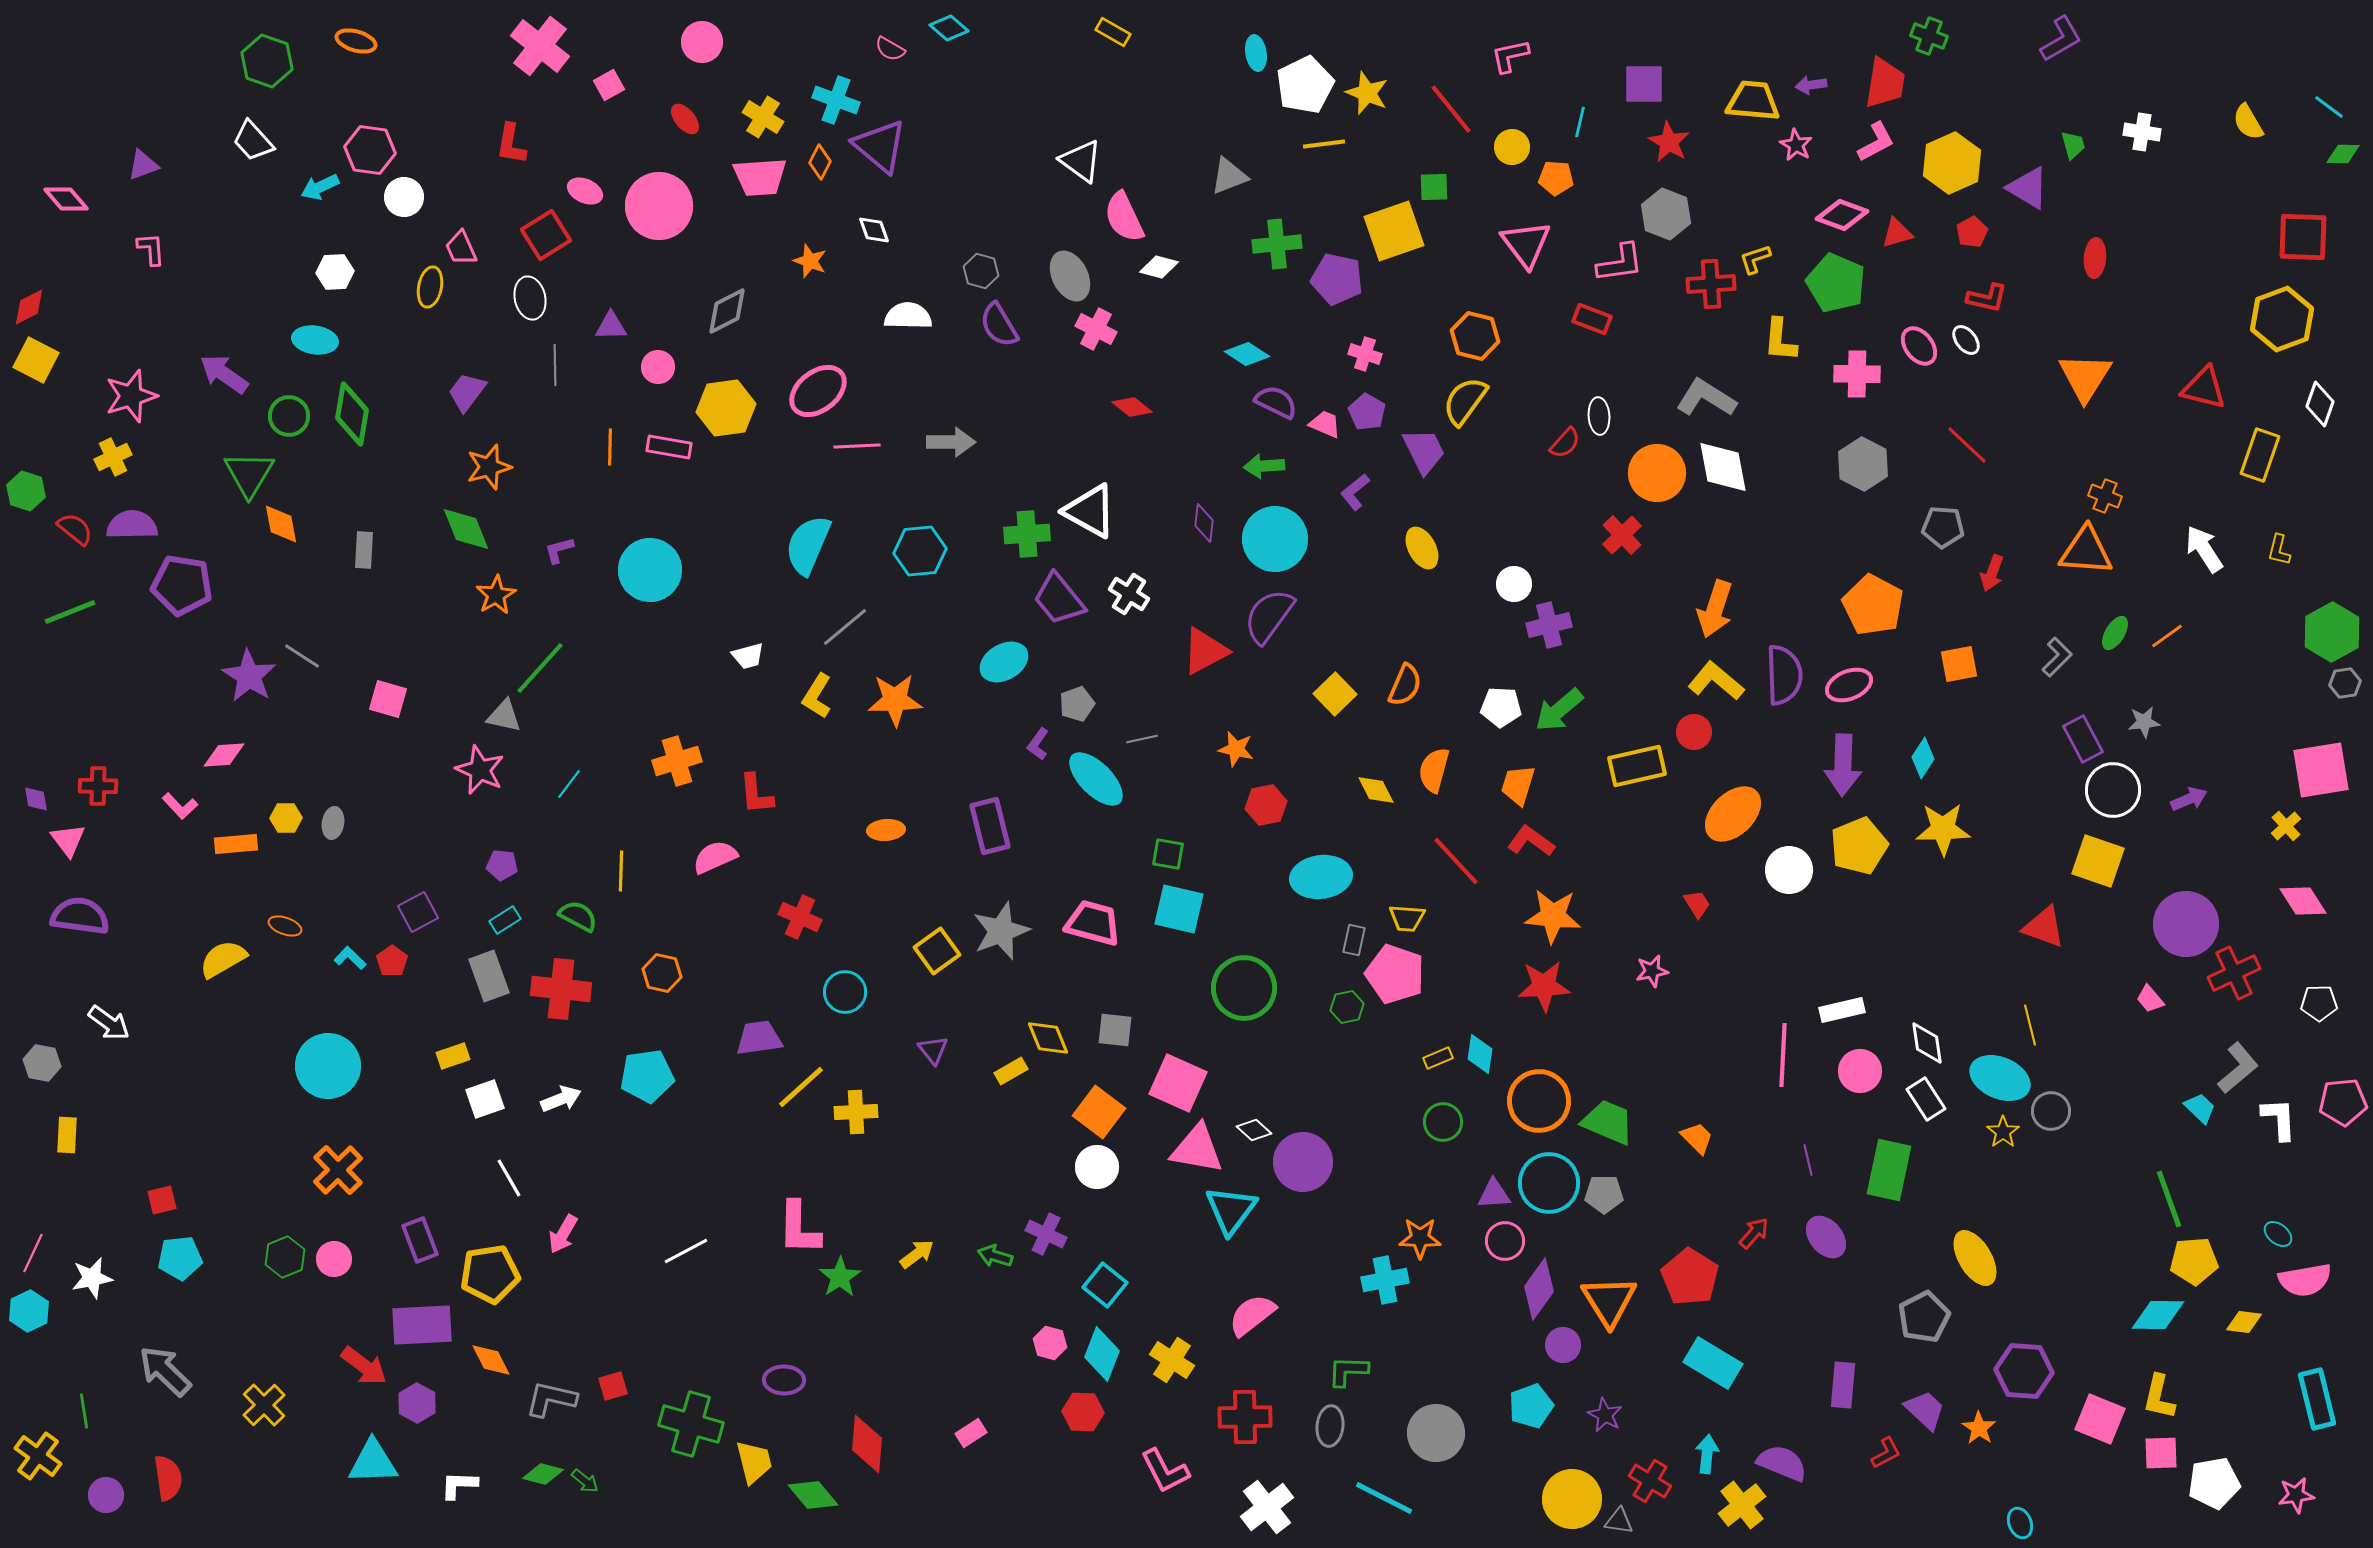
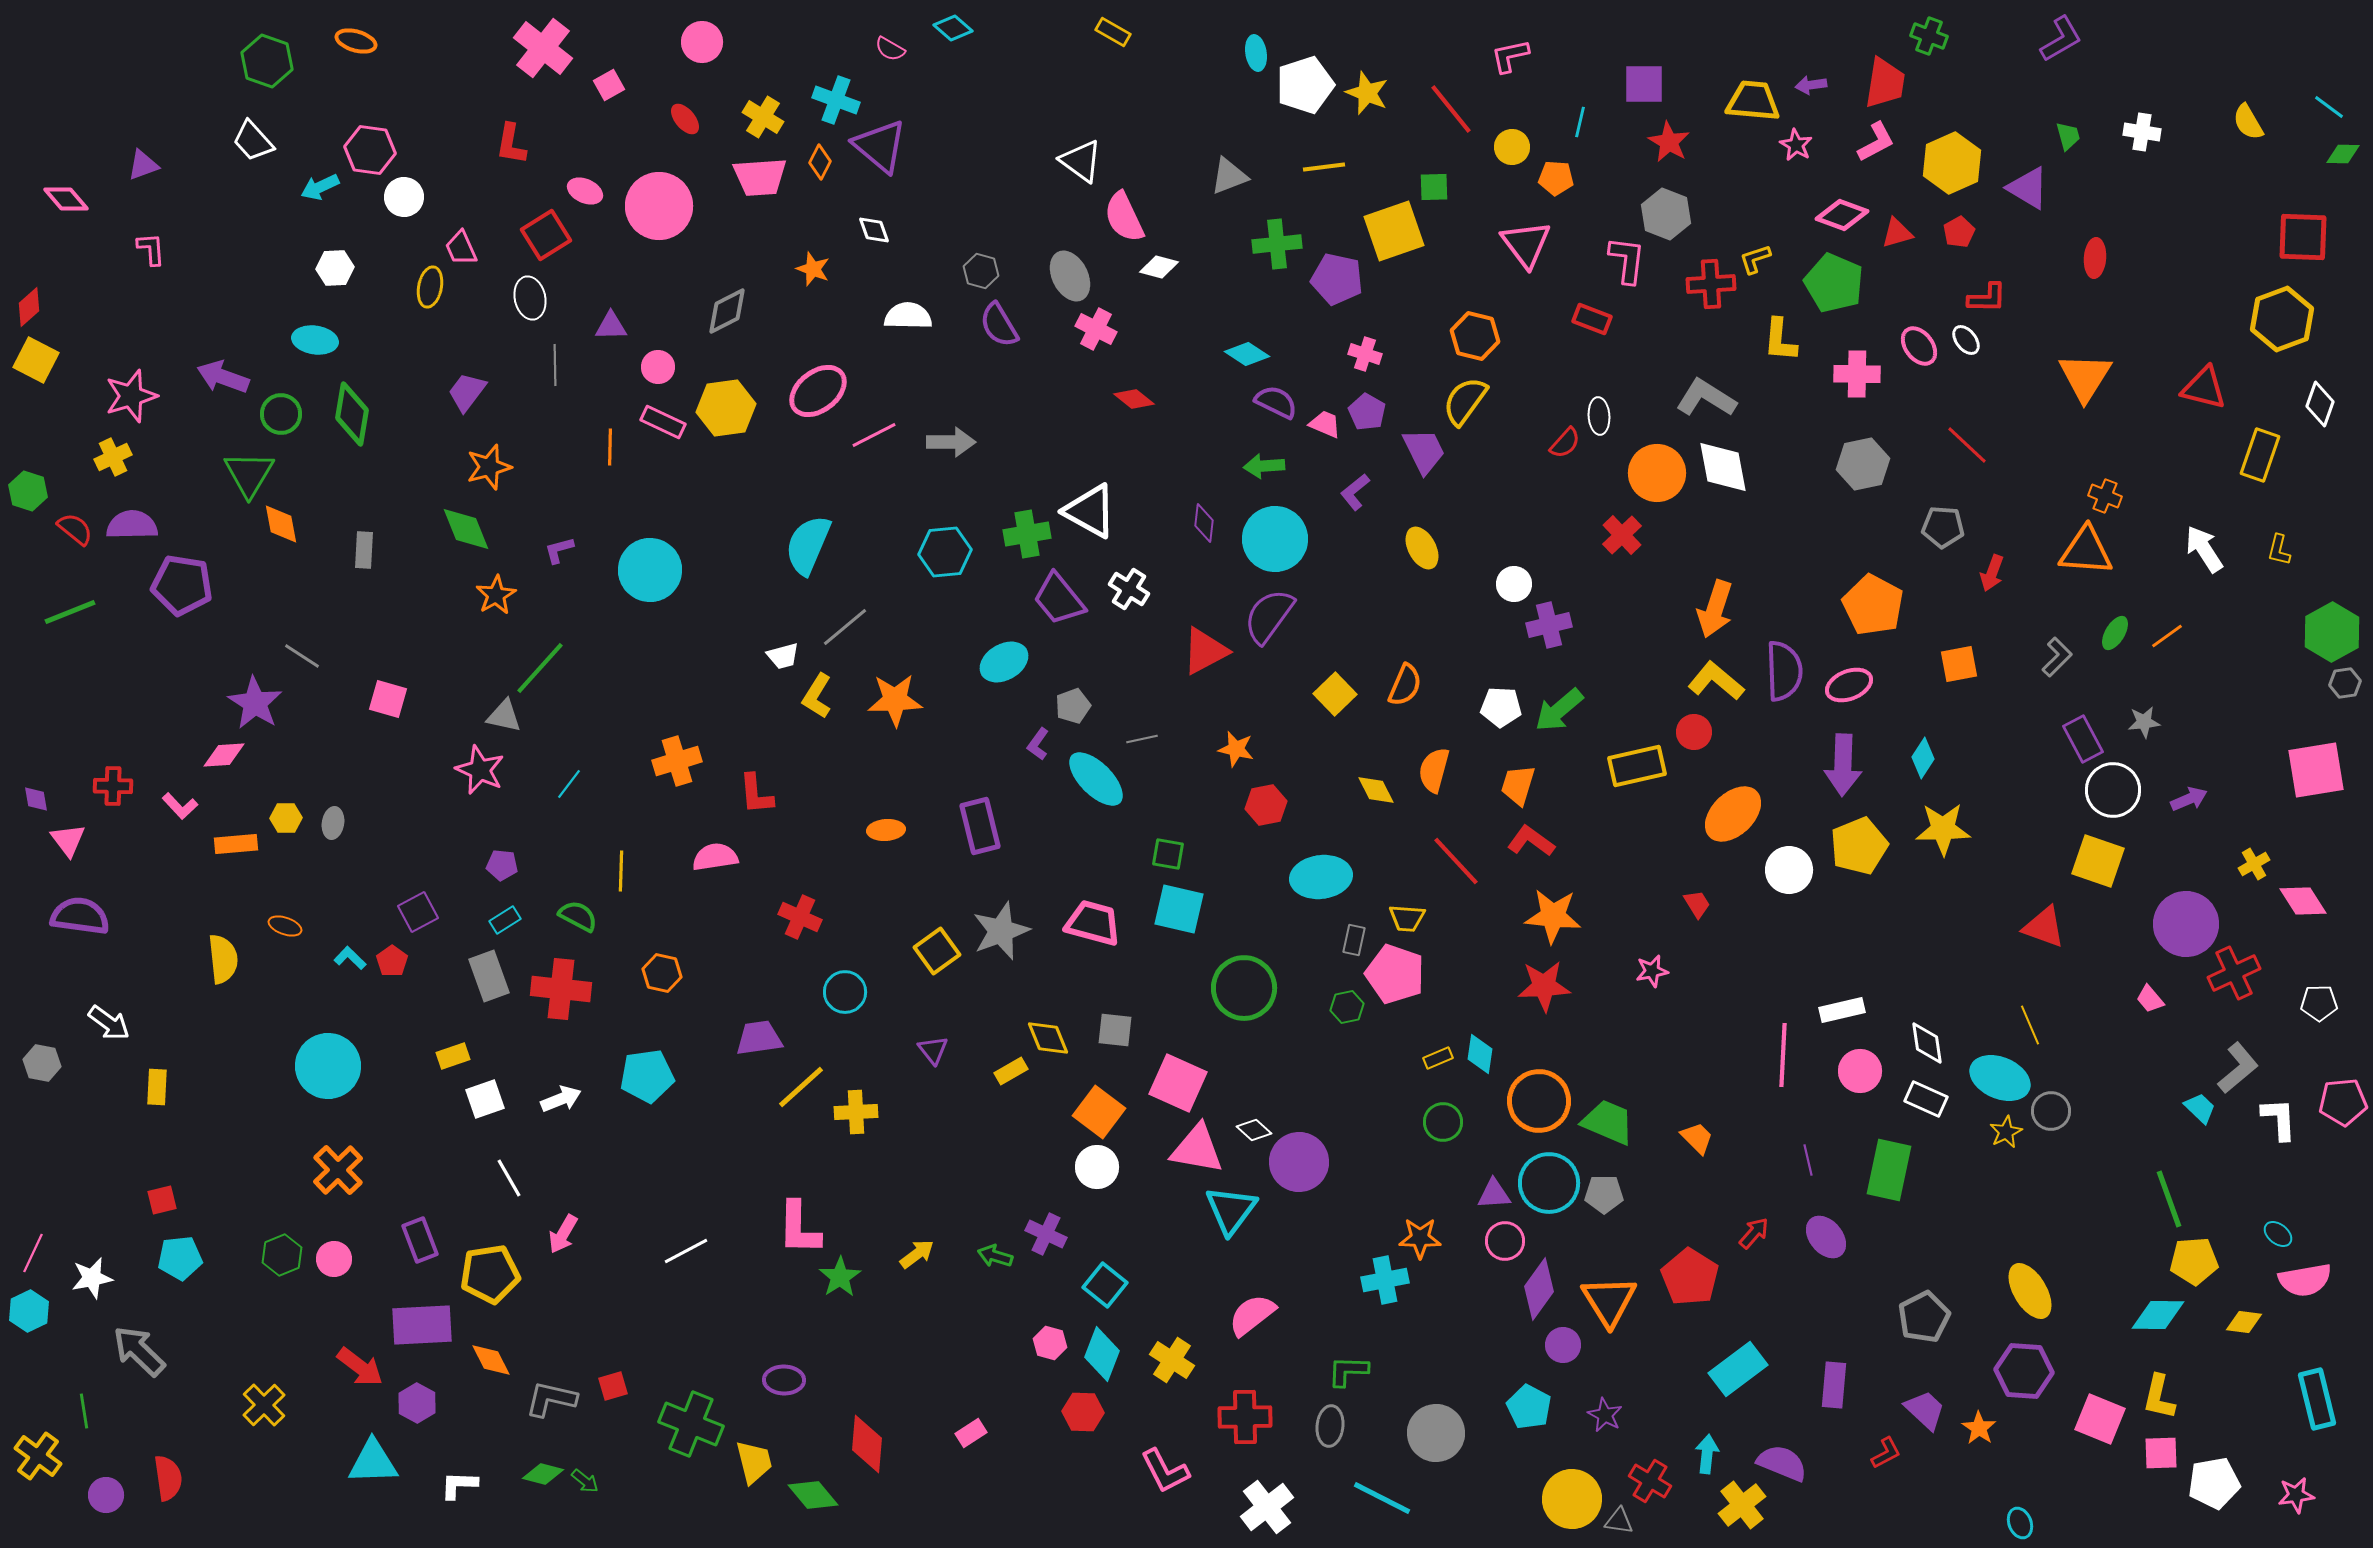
cyan diamond at (949, 28): moved 4 px right
pink cross at (540, 46): moved 3 px right, 2 px down
white pentagon at (1305, 85): rotated 8 degrees clockwise
yellow line at (1324, 144): moved 23 px down
green trapezoid at (2073, 145): moved 5 px left, 9 px up
red pentagon at (1972, 232): moved 13 px left
orange star at (810, 261): moved 3 px right, 8 px down
pink L-shape at (1620, 263): moved 7 px right, 3 px up; rotated 75 degrees counterclockwise
white hexagon at (335, 272): moved 4 px up
green pentagon at (1836, 283): moved 2 px left
red L-shape at (1987, 298): rotated 12 degrees counterclockwise
red diamond at (29, 307): rotated 15 degrees counterclockwise
purple arrow at (224, 374): moved 1 px left, 3 px down; rotated 15 degrees counterclockwise
red diamond at (1132, 407): moved 2 px right, 8 px up
green circle at (289, 416): moved 8 px left, 2 px up
pink line at (857, 446): moved 17 px right, 11 px up; rotated 24 degrees counterclockwise
pink rectangle at (669, 447): moved 6 px left, 25 px up; rotated 15 degrees clockwise
gray hexagon at (1863, 464): rotated 21 degrees clockwise
green hexagon at (26, 491): moved 2 px right
green cross at (1027, 534): rotated 6 degrees counterclockwise
cyan hexagon at (920, 551): moved 25 px right, 1 px down
white cross at (1129, 594): moved 5 px up
white trapezoid at (748, 656): moved 35 px right
purple semicircle at (1784, 675): moved 4 px up
purple star at (249, 676): moved 6 px right, 27 px down
gray pentagon at (1077, 704): moved 4 px left, 2 px down
pink square at (2321, 770): moved 5 px left
red cross at (98, 786): moved 15 px right
purple rectangle at (990, 826): moved 10 px left
yellow cross at (2286, 826): moved 32 px left, 38 px down; rotated 12 degrees clockwise
pink semicircle at (715, 857): rotated 15 degrees clockwise
yellow semicircle at (223, 959): rotated 114 degrees clockwise
yellow line at (2030, 1025): rotated 9 degrees counterclockwise
white rectangle at (1926, 1099): rotated 33 degrees counterclockwise
yellow star at (2003, 1132): moved 3 px right; rotated 8 degrees clockwise
yellow rectangle at (67, 1135): moved 90 px right, 48 px up
purple circle at (1303, 1162): moved 4 px left
green hexagon at (285, 1257): moved 3 px left, 2 px up
yellow ellipse at (1975, 1258): moved 55 px right, 33 px down
cyan rectangle at (1713, 1363): moved 25 px right, 6 px down; rotated 68 degrees counterclockwise
red arrow at (364, 1366): moved 4 px left, 1 px down
gray arrow at (165, 1371): moved 26 px left, 20 px up
purple rectangle at (1843, 1385): moved 9 px left
cyan pentagon at (1531, 1406): moved 2 px left, 1 px down; rotated 24 degrees counterclockwise
green cross at (691, 1424): rotated 6 degrees clockwise
cyan line at (1384, 1498): moved 2 px left
